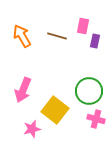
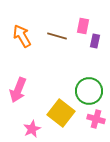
pink arrow: moved 5 px left
yellow square: moved 6 px right, 3 px down
pink star: rotated 12 degrees counterclockwise
